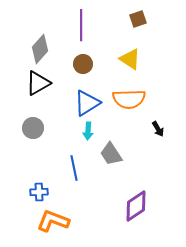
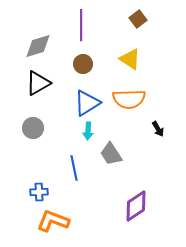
brown square: rotated 18 degrees counterclockwise
gray diamond: moved 2 px left, 3 px up; rotated 32 degrees clockwise
